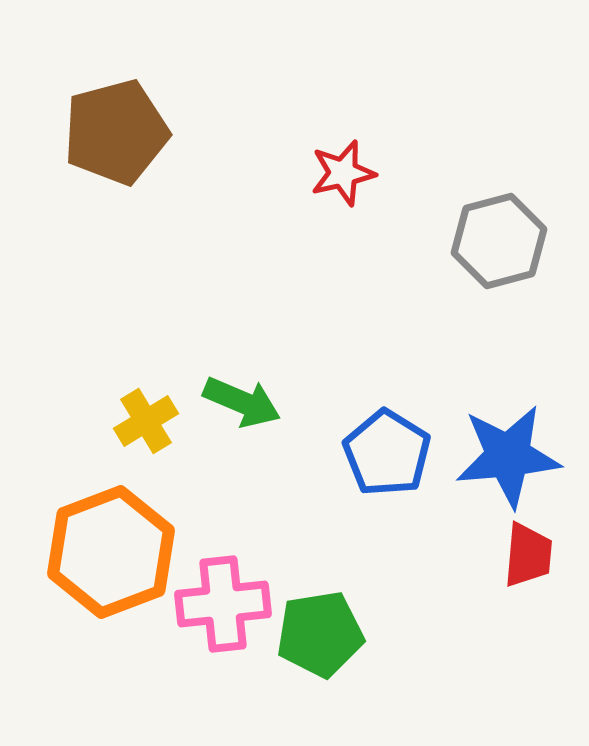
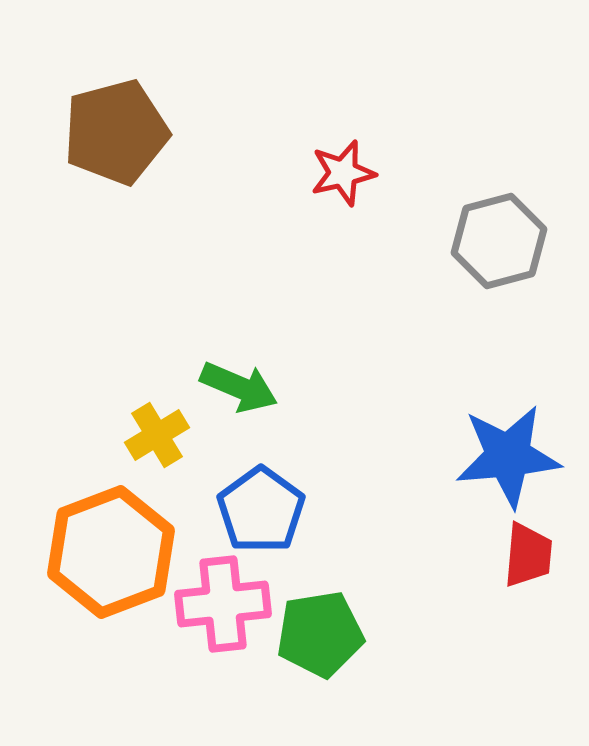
green arrow: moved 3 px left, 15 px up
yellow cross: moved 11 px right, 14 px down
blue pentagon: moved 126 px left, 57 px down; rotated 4 degrees clockwise
